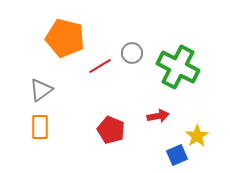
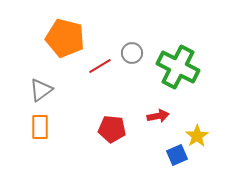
red pentagon: moved 1 px right, 1 px up; rotated 16 degrees counterclockwise
